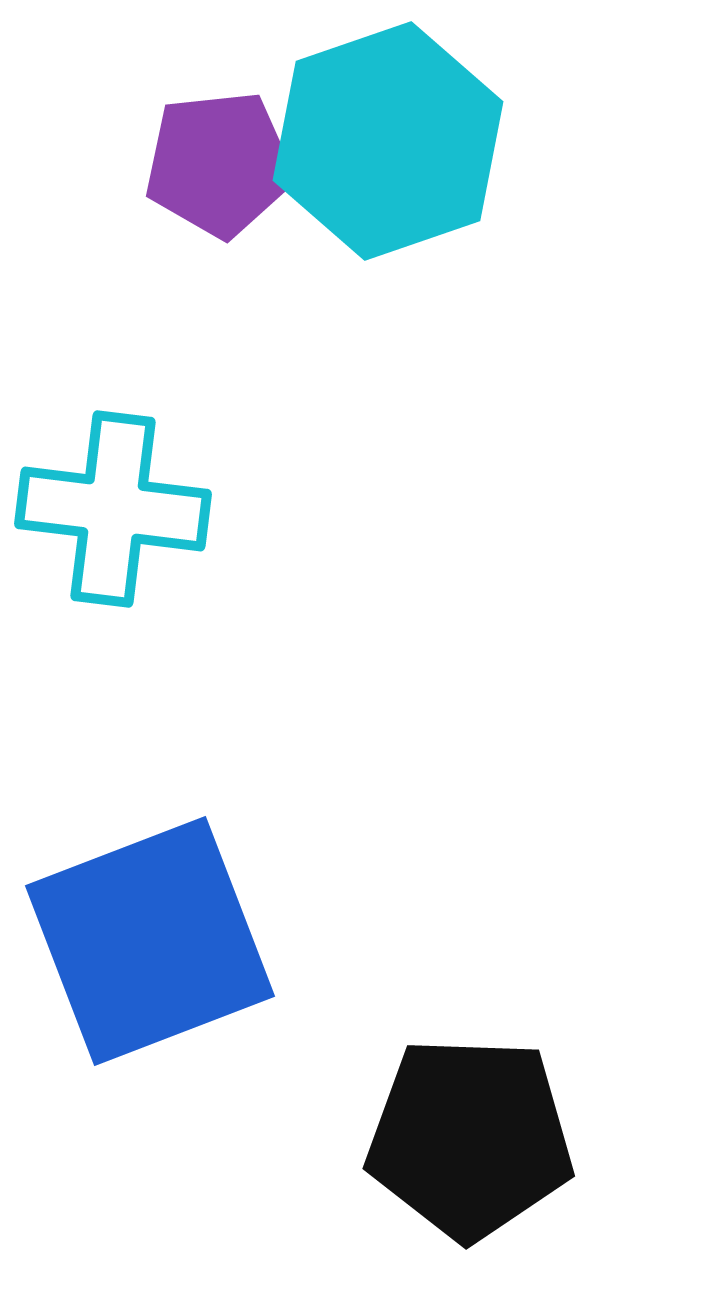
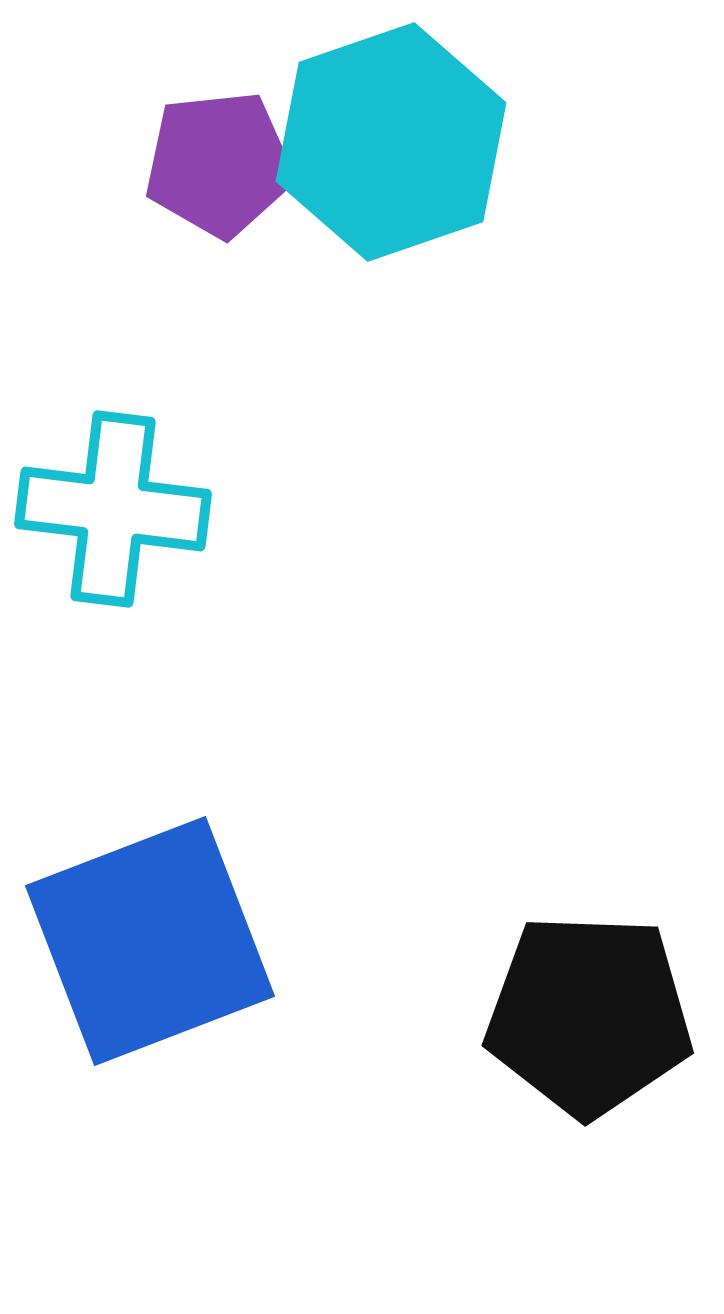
cyan hexagon: moved 3 px right, 1 px down
black pentagon: moved 119 px right, 123 px up
